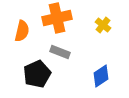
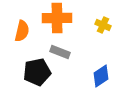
orange cross: rotated 12 degrees clockwise
yellow cross: rotated 14 degrees counterclockwise
black pentagon: moved 2 px up; rotated 12 degrees clockwise
